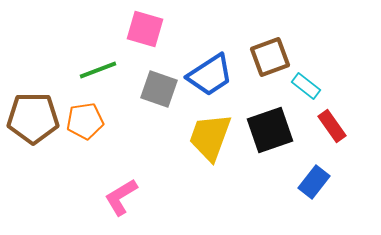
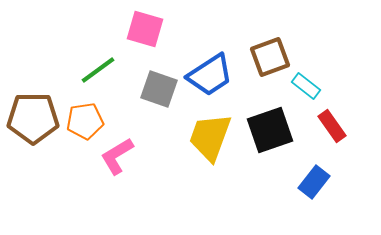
green line: rotated 15 degrees counterclockwise
pink L-shape: moved 4 px left, 41 px up
